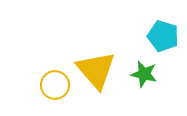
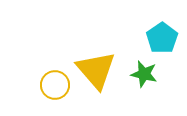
cyan pentagon: moved 1 px left, 2 px down; rotated 20 degrees clockwise
